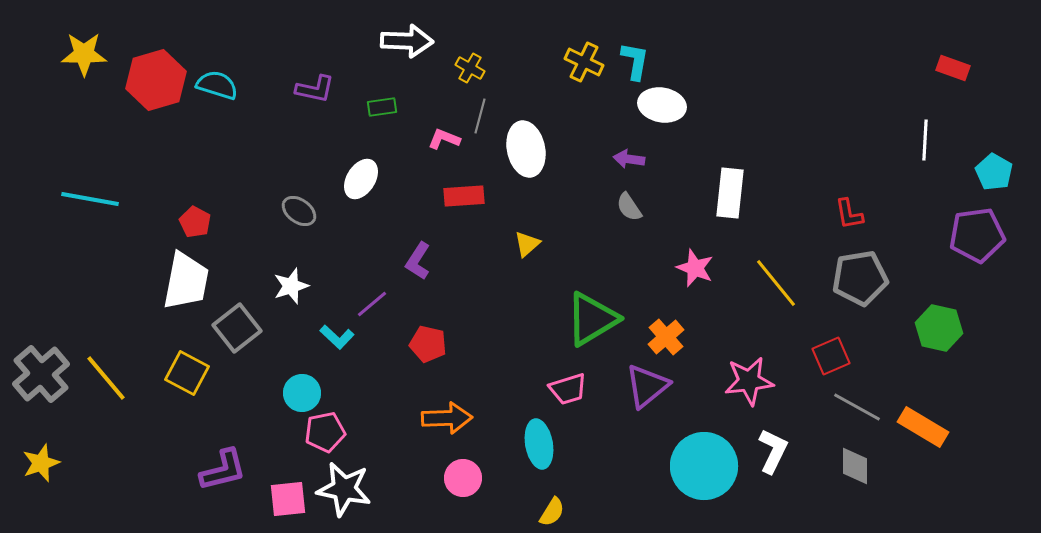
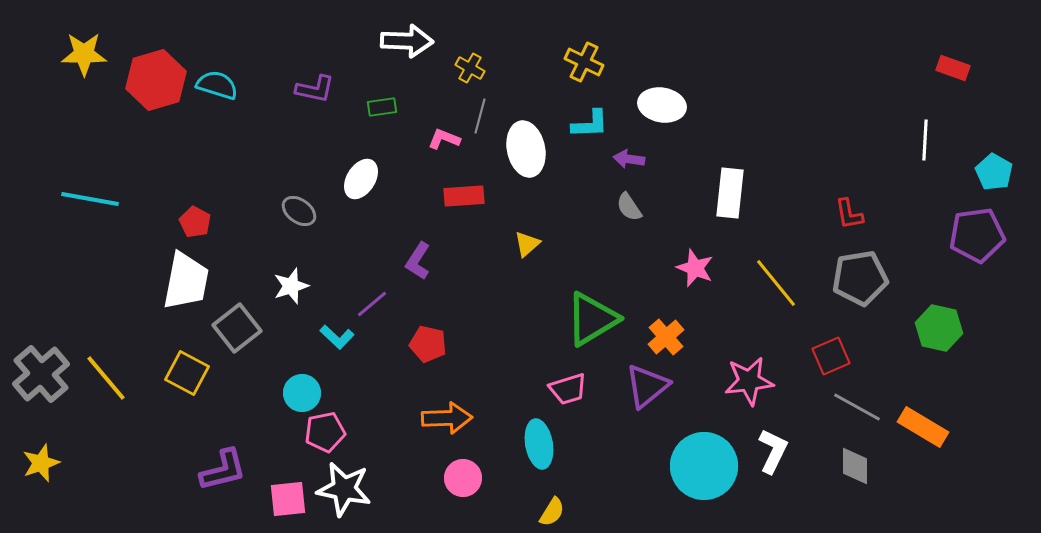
cyan L-shape at (635, 61): moved 45 px left, 63 px down; rotated 78 degrees clockwise
